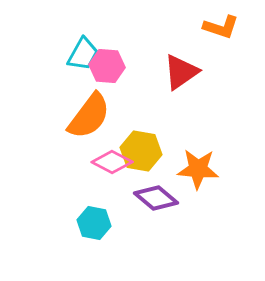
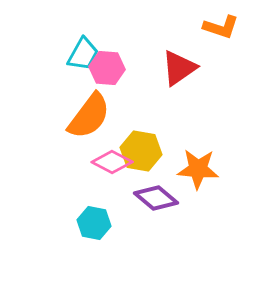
pink hexagon: moved 2 px down
red triangle: moved 2 px left, 4 px up
